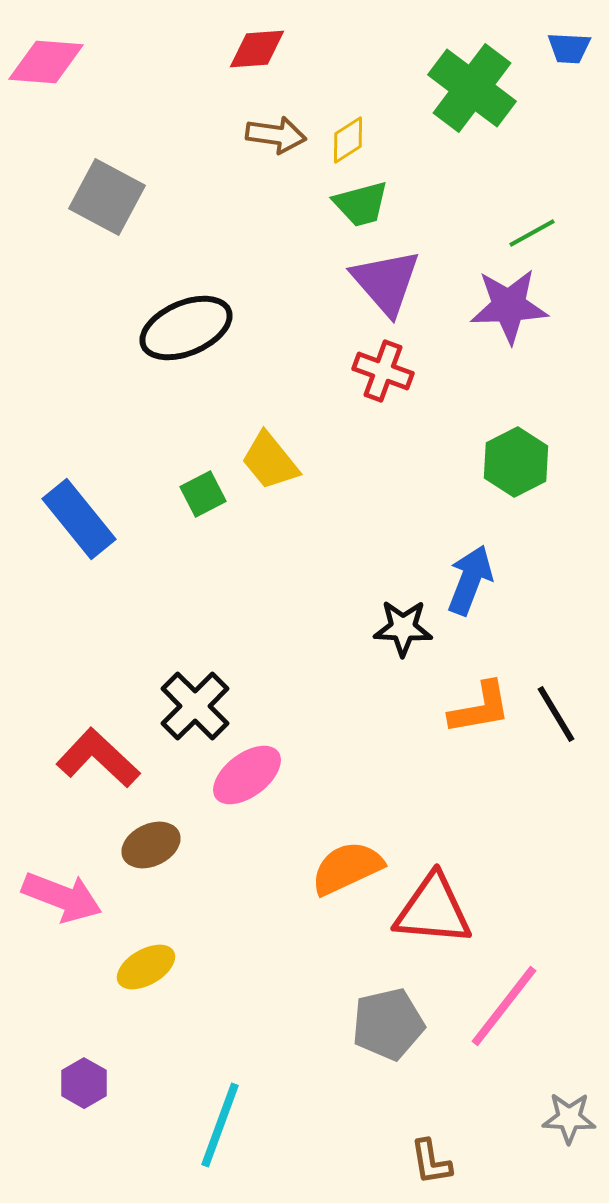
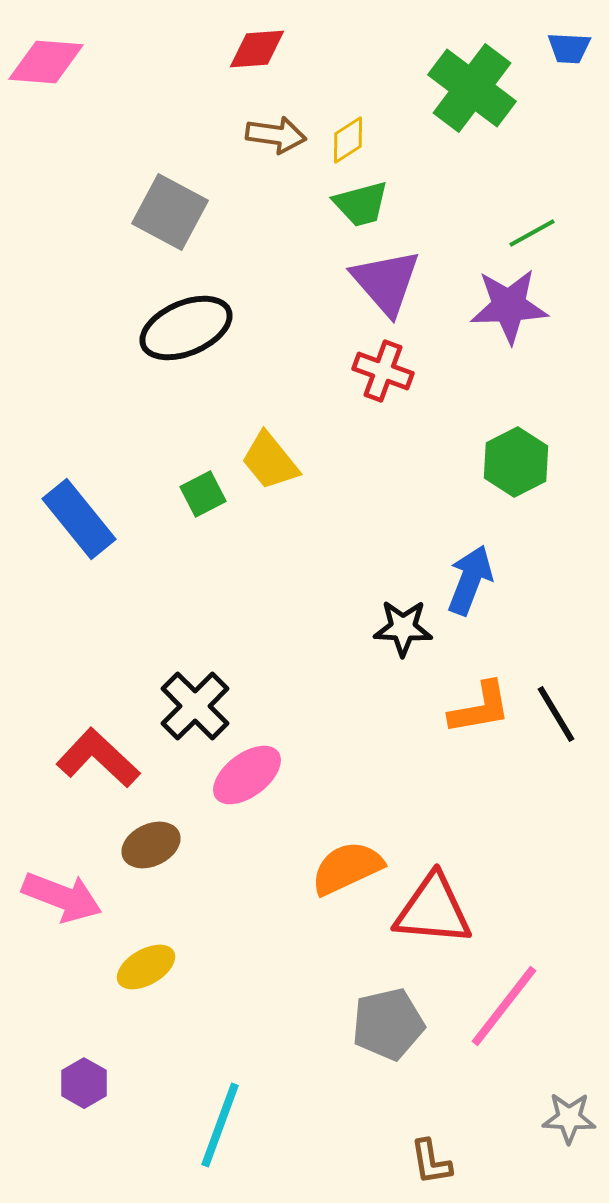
gray square: moved 63 px right, 15 px down
